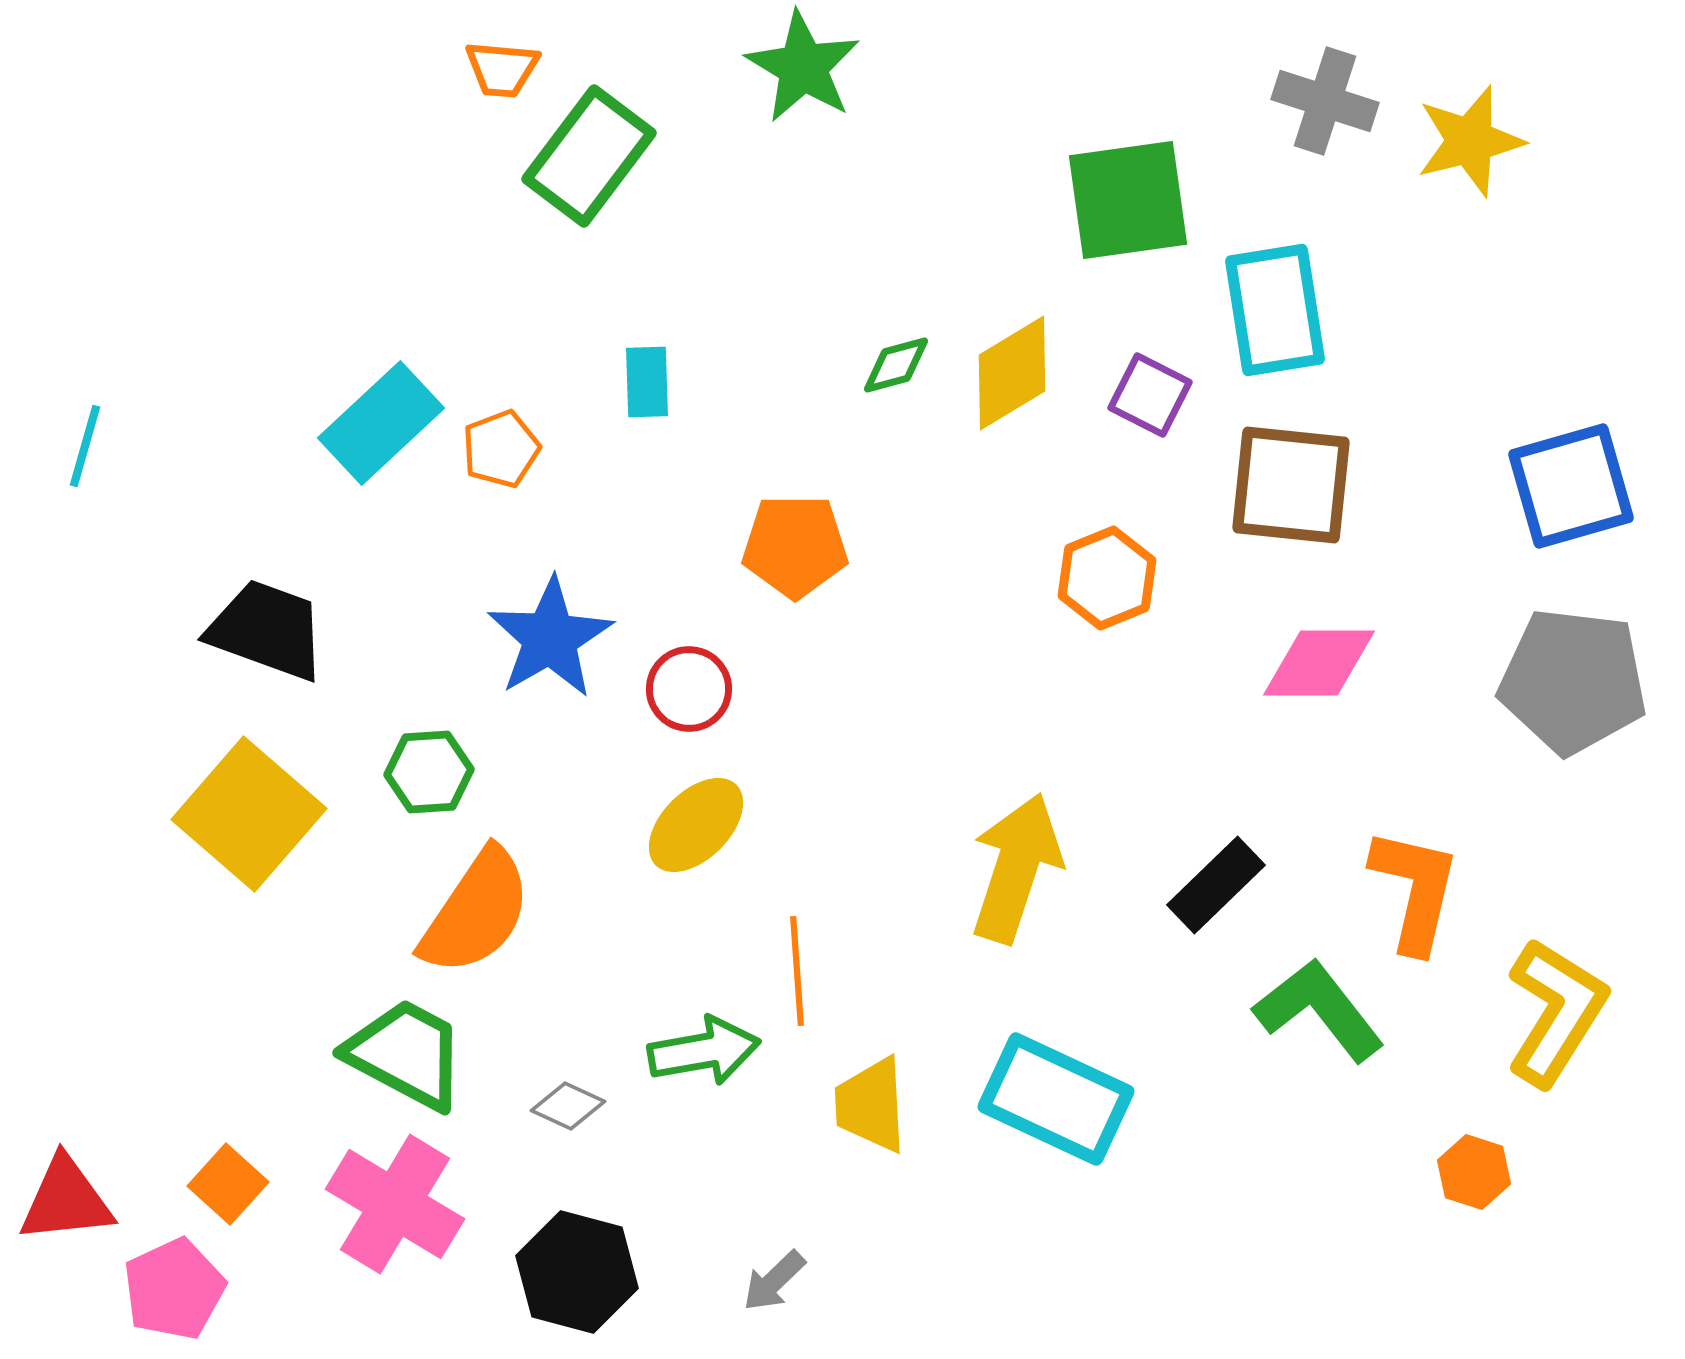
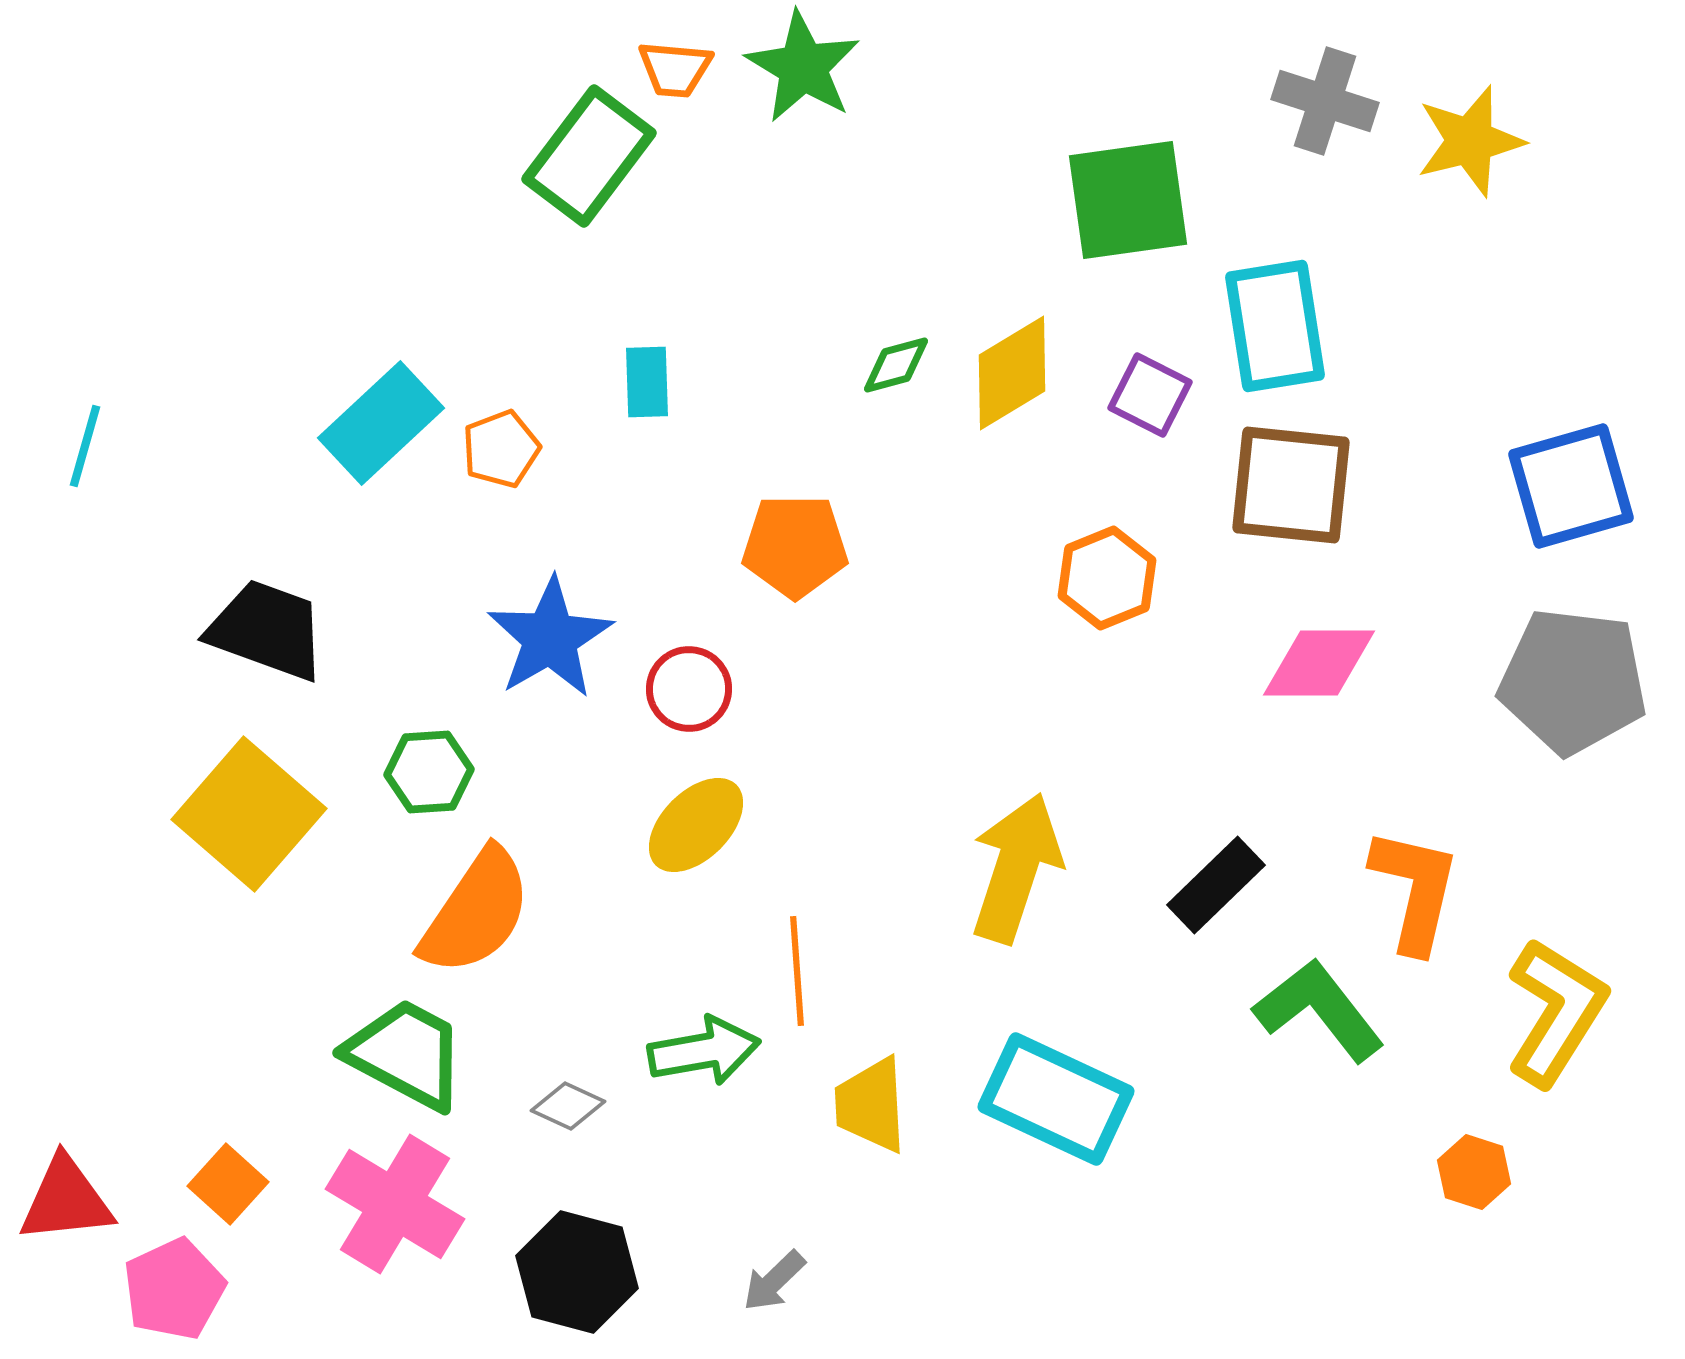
orange trapezoid at (502, 69): moved 173 px right
cyan rectangle at (1275, 310): moved 16 px down
